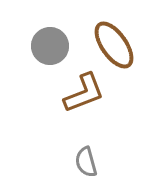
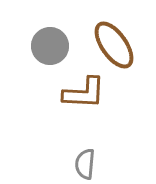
brown L-shape: rotated 24 degrees clockwise
gray semicircle: moved 1 px left, 2 px down; rotated 20 degrees clockwise
